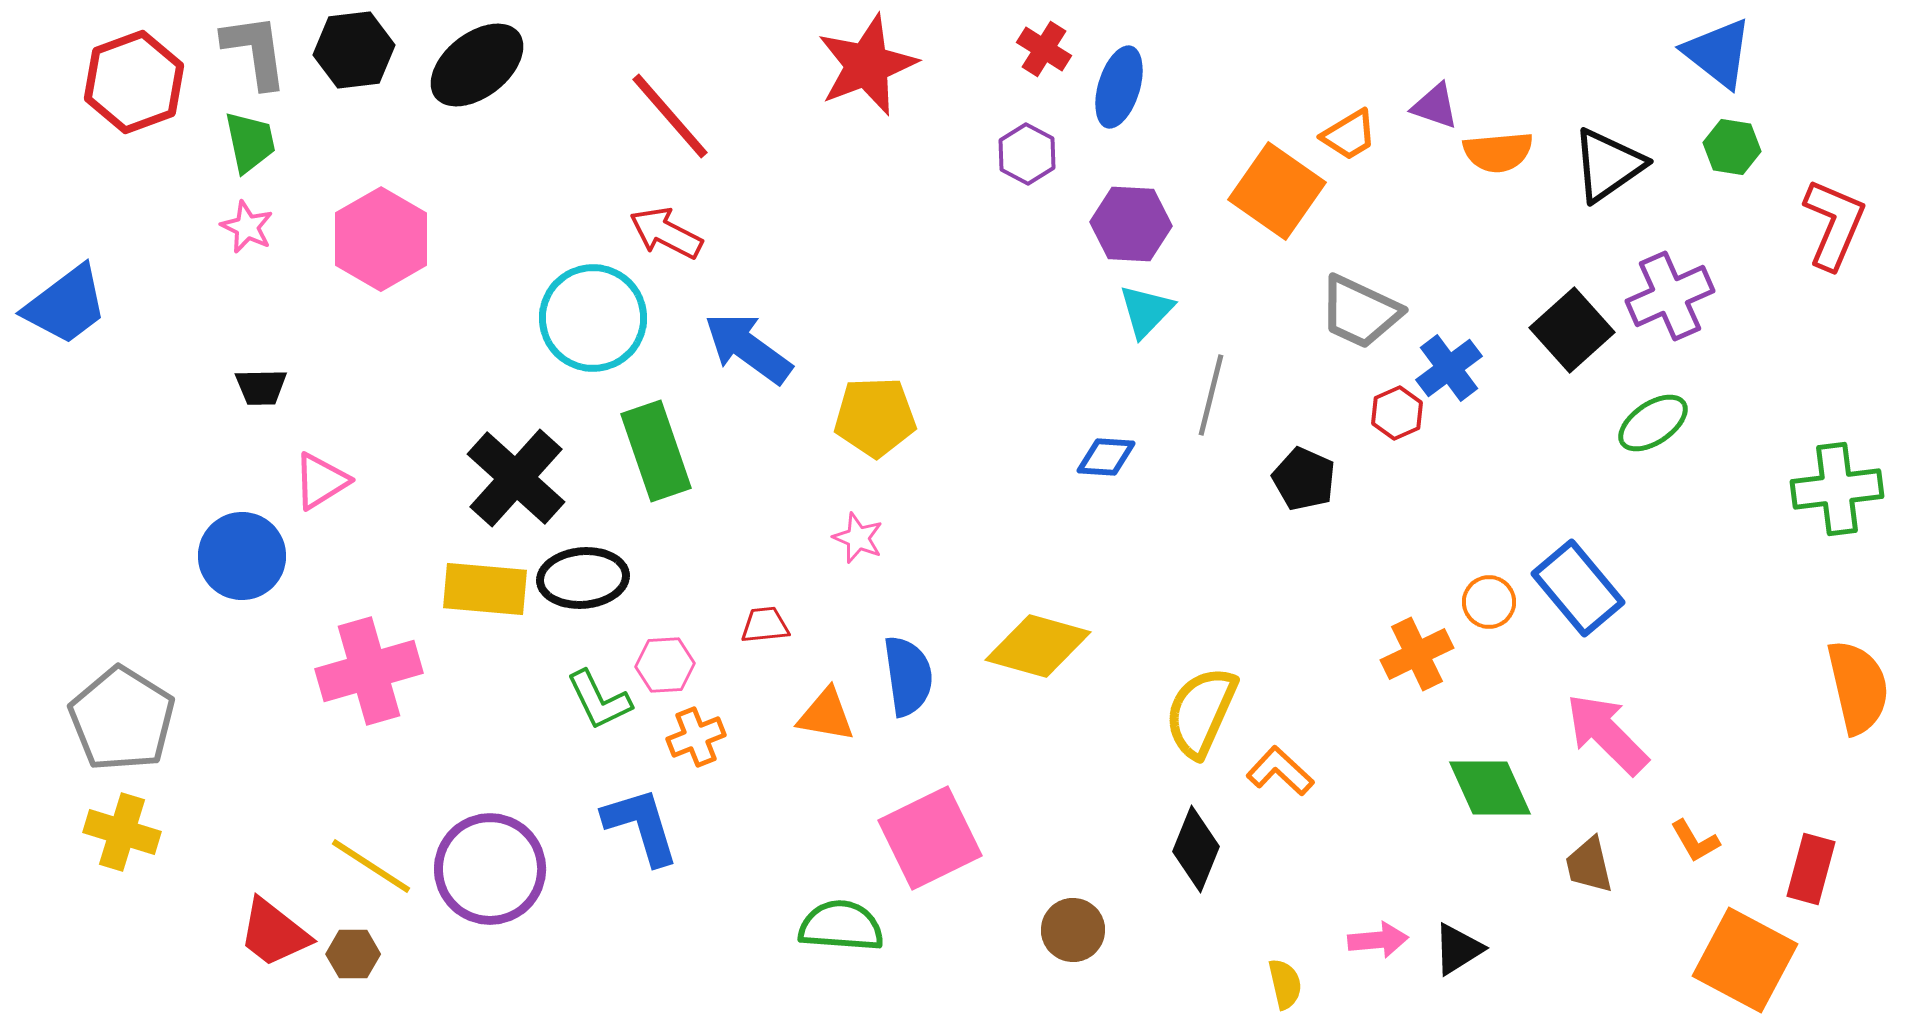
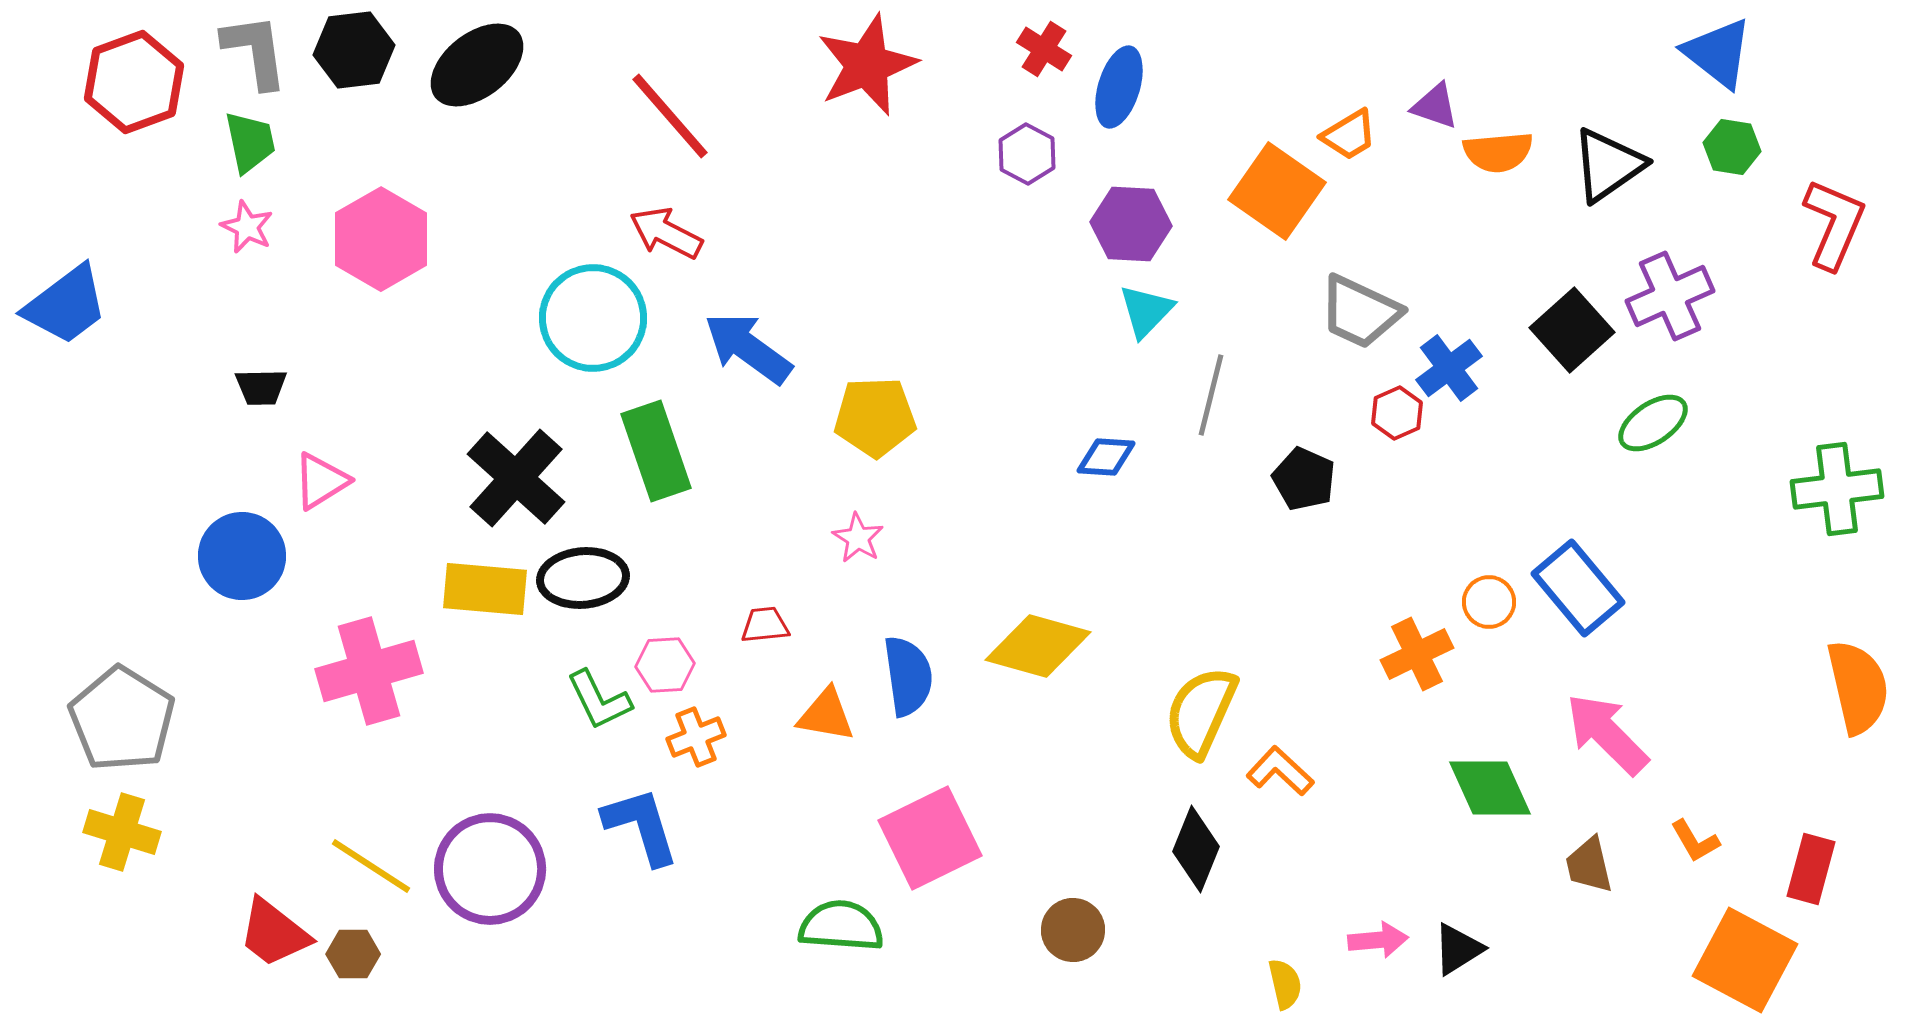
pink star at (858, 538): rotated 9 degrees clockwise
